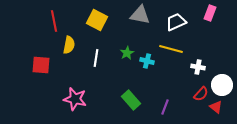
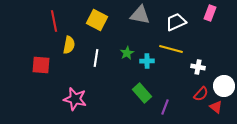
cyan cross: rotated 16 degrees counterclockwise
white circle: moved 2 px right, 1 px down
green rectangle: moved 11 px right, 7 px up
